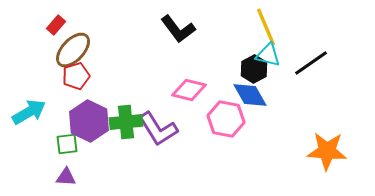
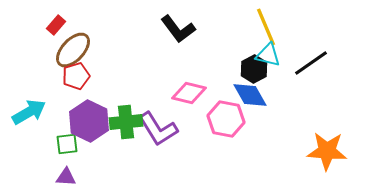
pink diamond: moved 3 px down
